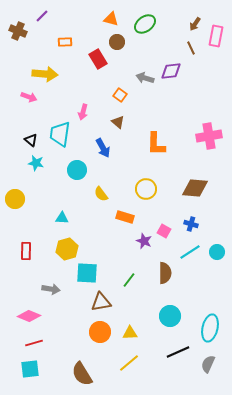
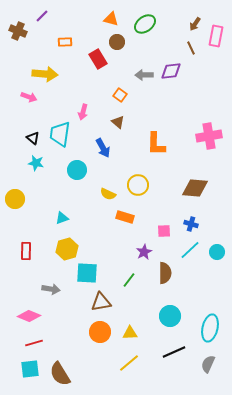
gray arrow at (145, 78): moved 1 px left, 3 px up; rotated 18 degrees counterclockwise
black triangle at (31, 140): moved 2 px right, 2 px up
yellow circle at (146, 189): moved 8 px left, 4 px up
yellow semicircle at (101, 194): moved 7 px right; rotated 28 degrees counterclockwise
cyan triangle at (62, 218): rotated 24 degrees counterclockwise
pink square at (164, 231): rotated 32 degrees counterclockwise
purple star at (144, 241): moved 11 px down; rotated 21 degrees clockwise
cyan line at (190, 252): moved 2 px up; rotated 10 degrees counterclockwise
black line at (178, 352): moved 4 px left
brown semicircle at (82, 374): moved 22 px left
